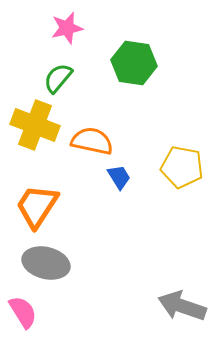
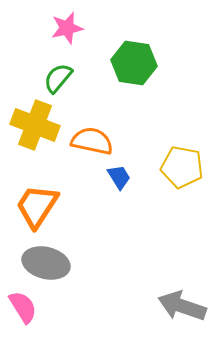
pink semicircle: moved 5 px up
